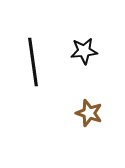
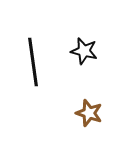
black star: rotated 20 degrees clockwise
